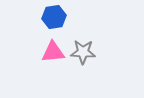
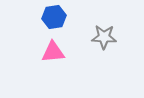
gray star: moved 21 px right, 15 px up
